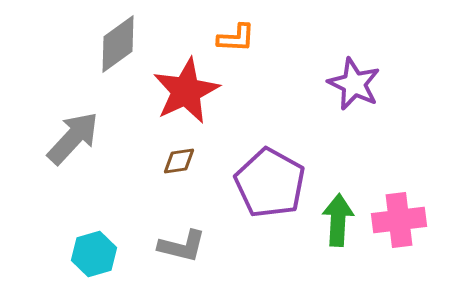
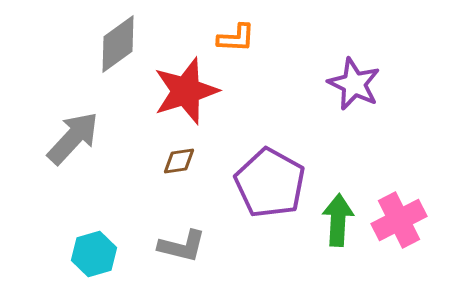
red star: rotated 8 degrees clockwise
pink cross: rotated 20 degrees counterclockwise
